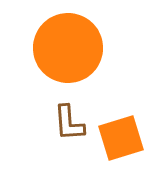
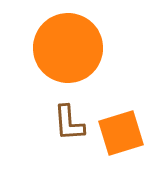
orange square: moved 5 px up
